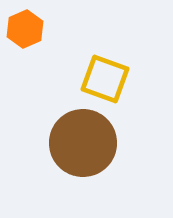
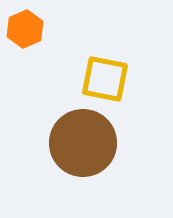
yellow square: rotated 9 degrees counterclockwise
